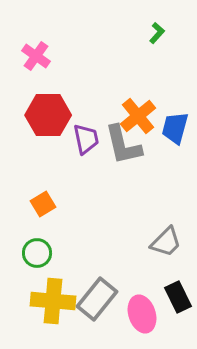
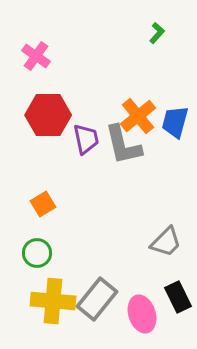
blue trapezoid: moved 6 px up
